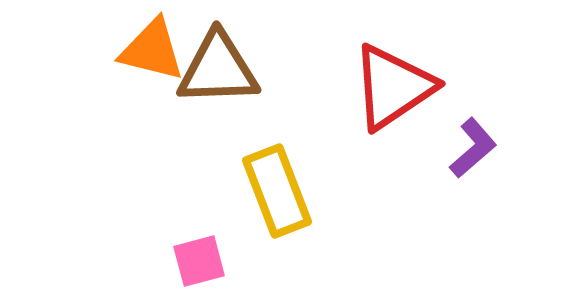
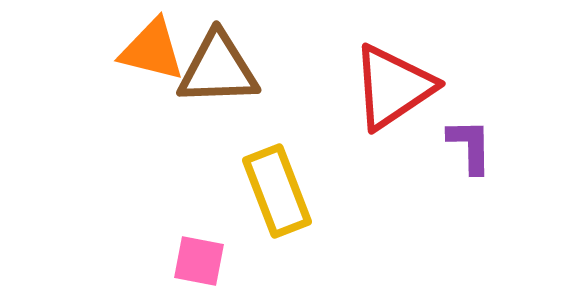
purple L-shape: moved 3 px left, 2 px up; rotated 50 degrees counterclockwise
pink square: rotated 26 degrees clockwise
